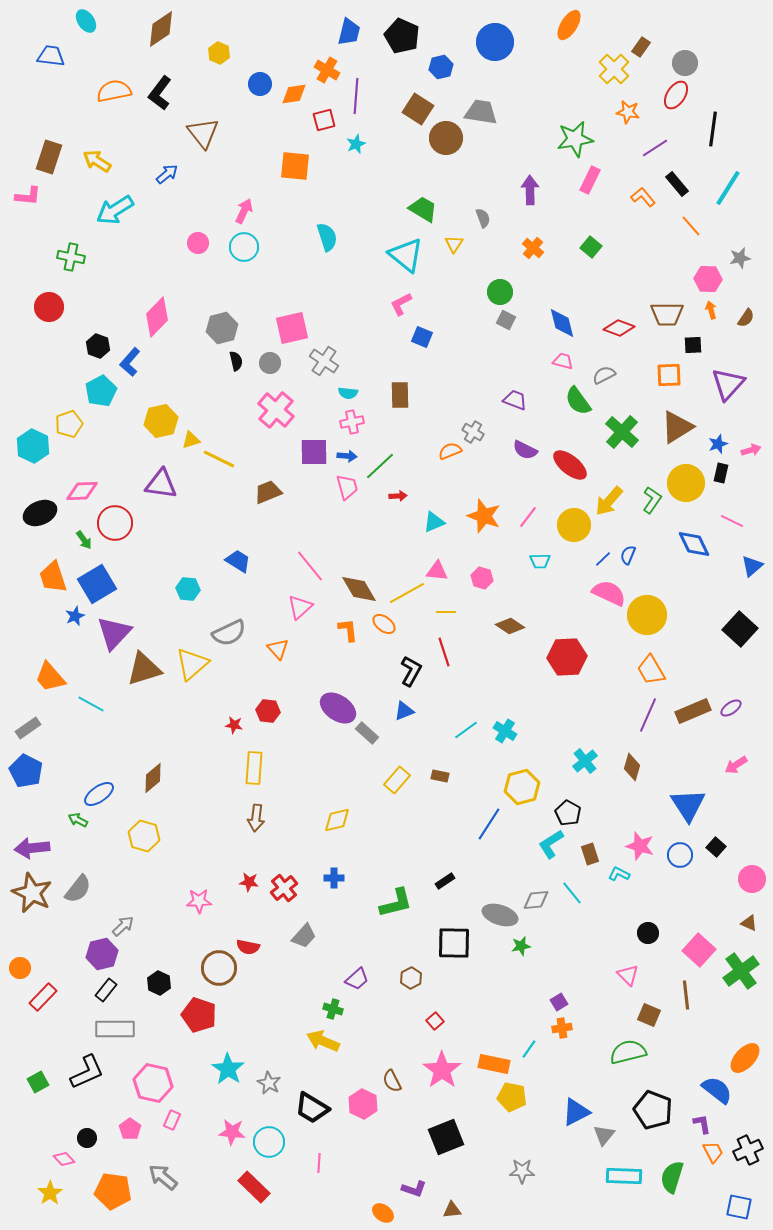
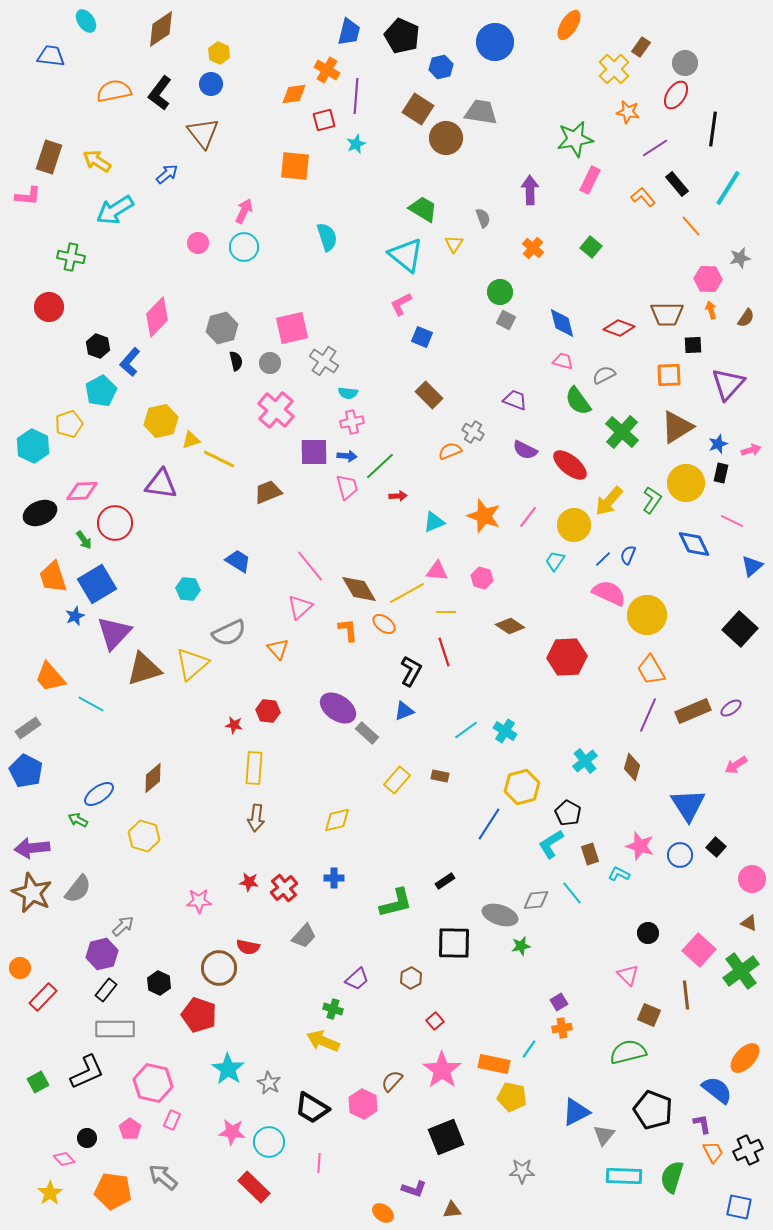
blue circle at (260, 84): moved 49 px left
brown rectangle at (400, 395): moved 29 px right; rotated 44 degrees counterclockwise
cyan trapezoid at (540, 561): moved 15 px right; rotated 125 degrees clockwise
brown semicircle at (392, 1081): rotated 70 degrees clockwise
